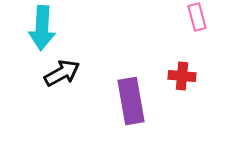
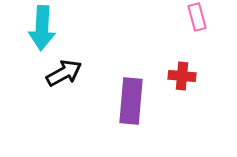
black arrow: moved 2 px right
purple rectangle: rotated 15 degrees clockwise
